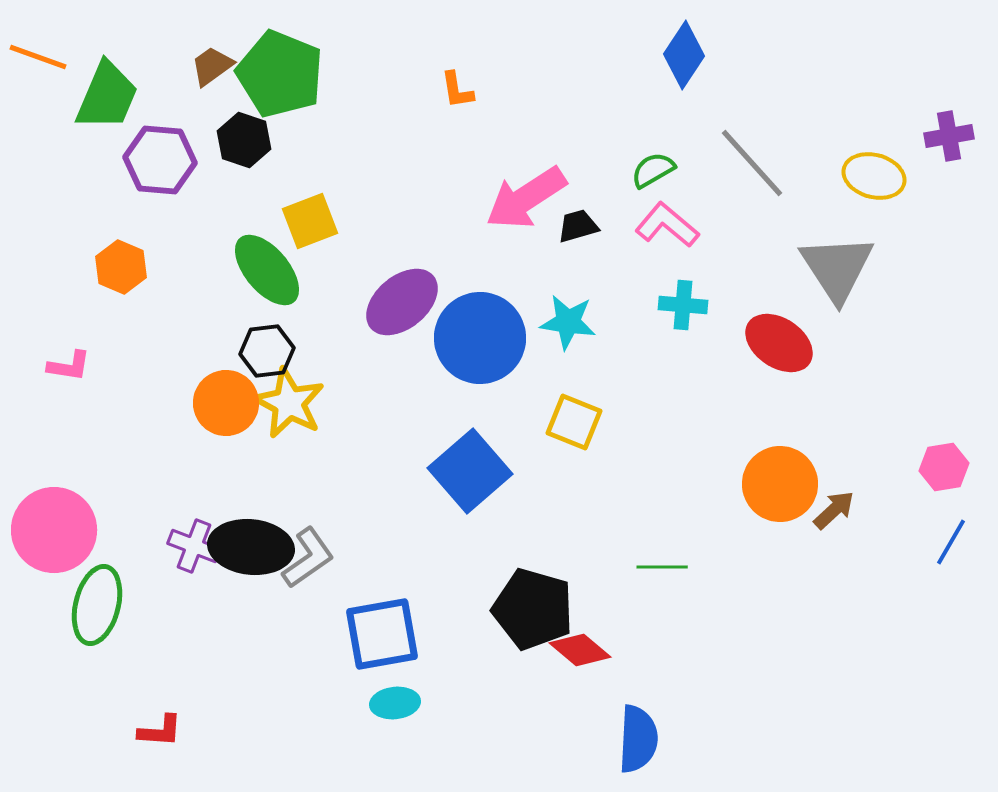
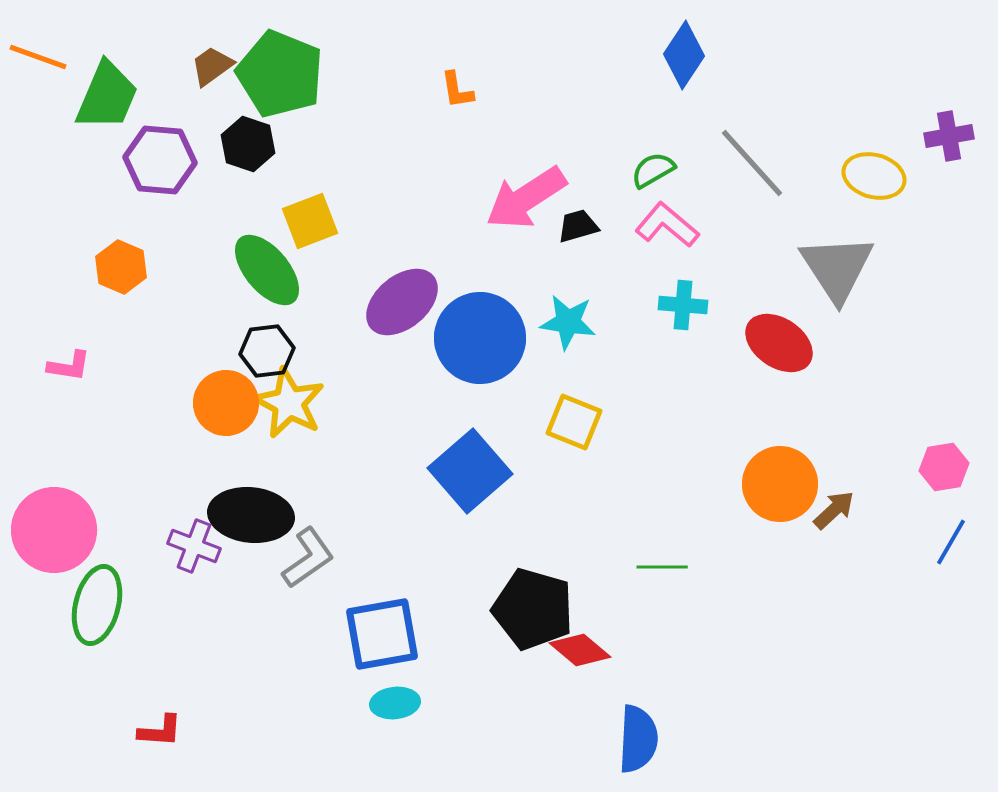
black hexagon at (244, 140): moved 4 px right, 4 px down
black ellipse at (251, 547): moved 32 px up
